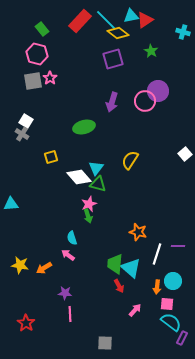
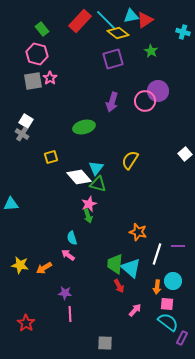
cyan semicircle at (171, 322): moved 3 px left
